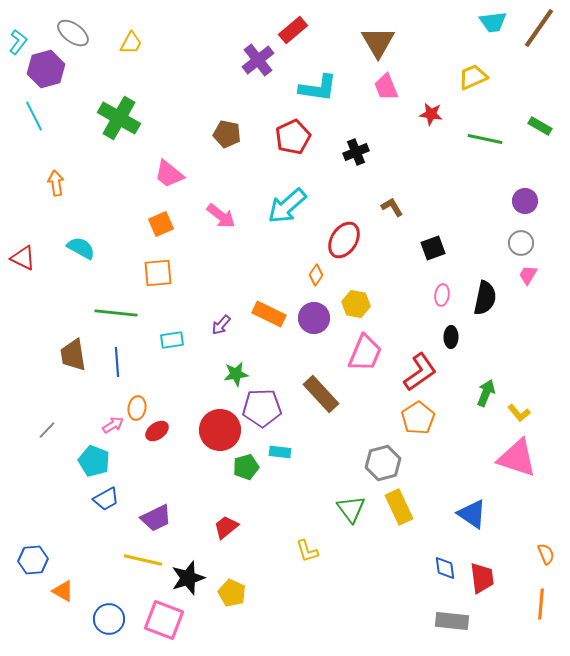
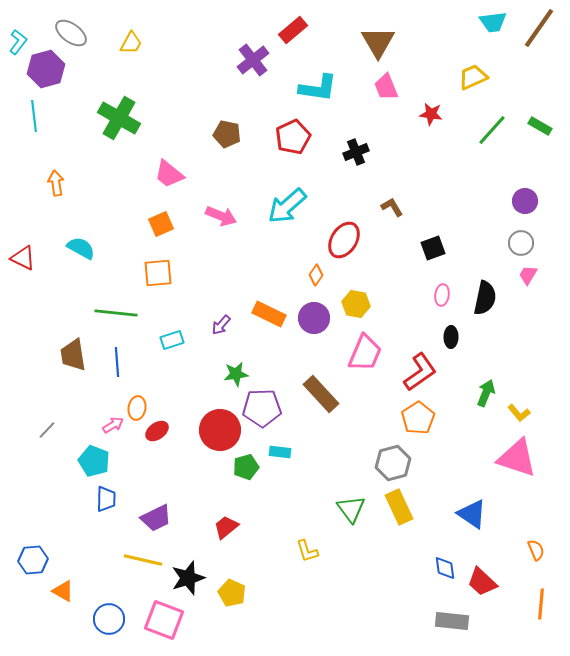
gray ellipse at (73, 33): moved 2 px left
purple cross at (258, 60): moved 5 px left
cyan line at (34, 116): rotated 20 degrees clockwise
green line at (485, 139): moved 7 px right, 9 px up; rotated 60 degrees counterclockwise
pink arrow at (221, 216): rotated 16 degrees counterclockwise
cyan rectangle at (172, 340): rotated 10 degrees counterclockwise
gray hexagon at (383, 463): moved 10 px right
blue trapezoid at (106, 499): rotated 60 degrees counterclockwise
orange semicircle at (546, 554): moved 10 px left, 4 px up
red trapezoid at (482, 578): moved 4 px down; rotated 140 degrees clockwise
